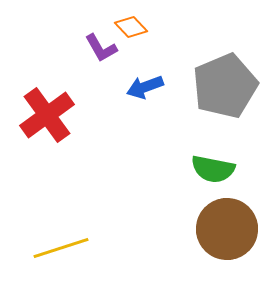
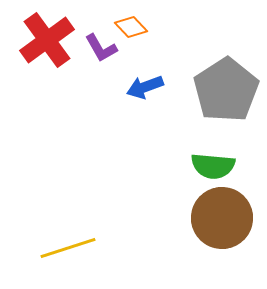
gray pentagon: moved 1 px right, 4 px down; rotated 10 degrees counterclockwise
red cross: moved 75 px up
green semicircle: moved 3 px up; rotated 6 degrees counterclockwise
brown circle: moved 5 px left, 11 px up
yellow line: moved 7 px right
